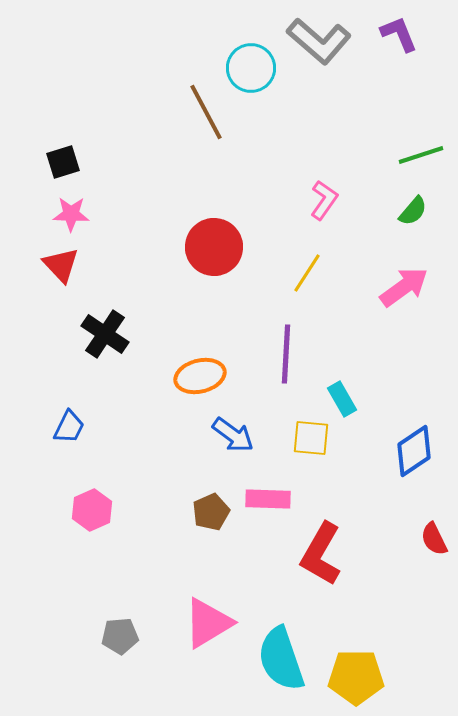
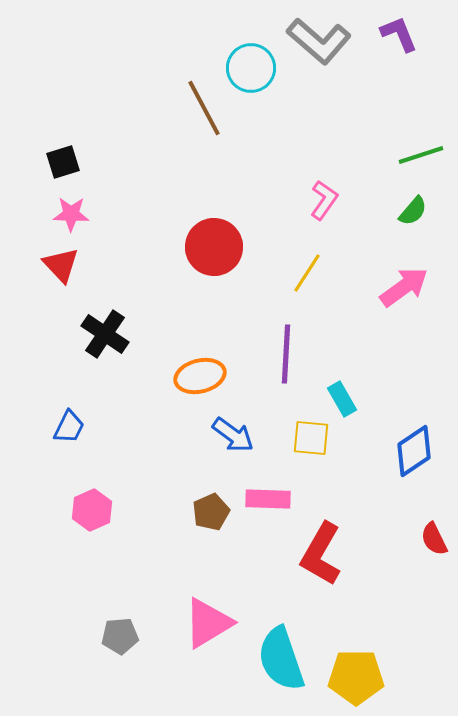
brown line: moved 2 px left, 4 px up
